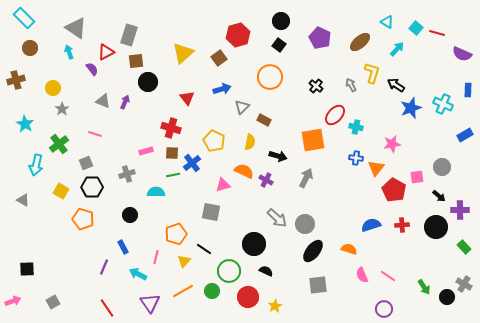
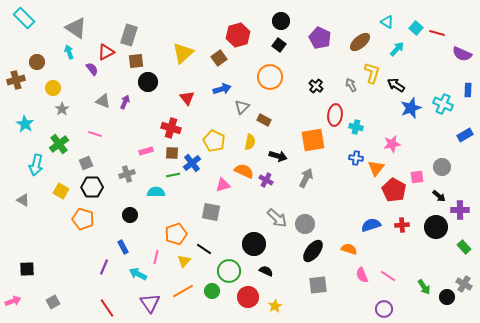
brown circle at (30, 48): moved 7 px right, 14 px down
red ellipse at (335, 115): rotated 35 degrees counterclockwise
